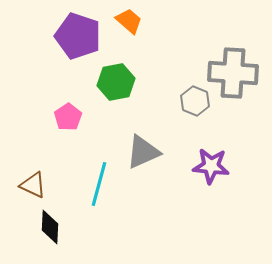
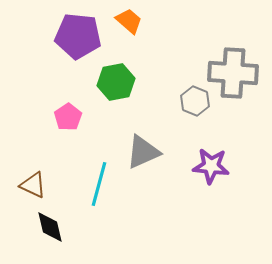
purple pentagon: rotated 12 degrees counterclockwise
black diamond: rotated 16 degrees counterclockwise
